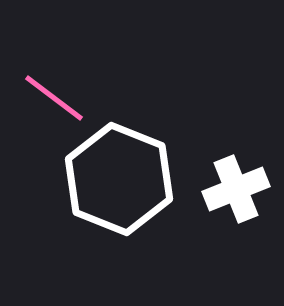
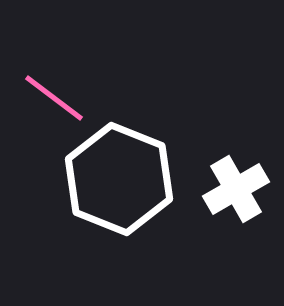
white cross: rotated 8 degrees counterclockwise
